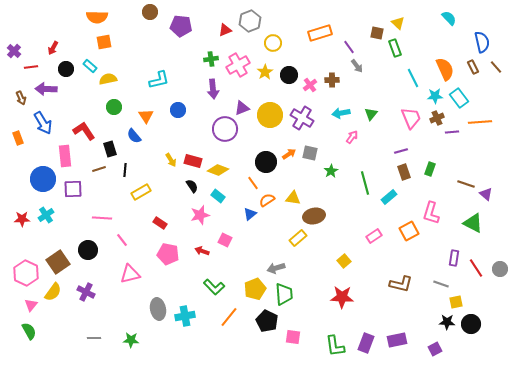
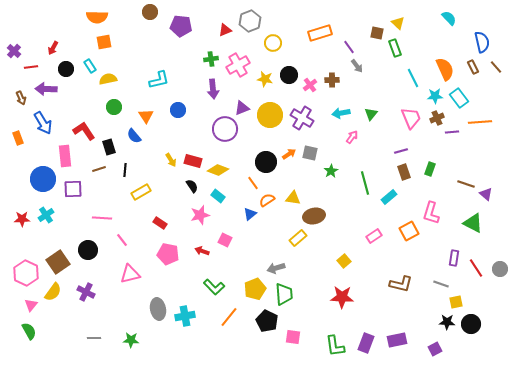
cyan rectangle at (90, 66): rotated 16 degrees clockwise
yellow star at (265, 72): moved 7 px down; rotated 28 degrees counterclockwise
black rectangle at (110, 149): moved 1 px left, 2 px up
